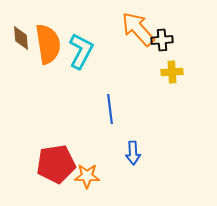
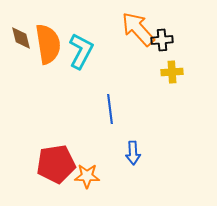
brown diamond: rotated 10 degrees counterclockwise
